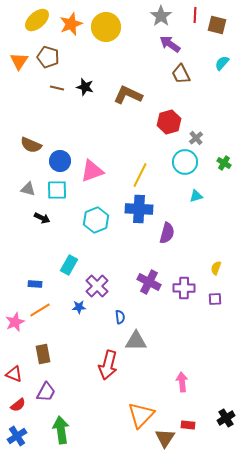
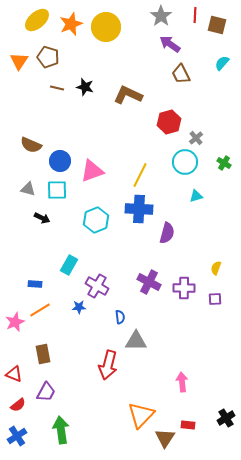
purple cross at (97, 286): rotated 15 degrees counterclockwise
